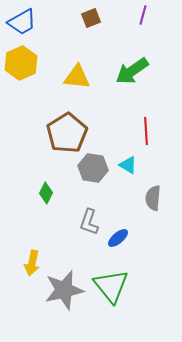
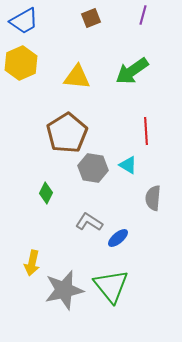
blue trapezoid: moved 2 px right, 1 px up
gray L-shape: rotated 104 degrees clockwise
